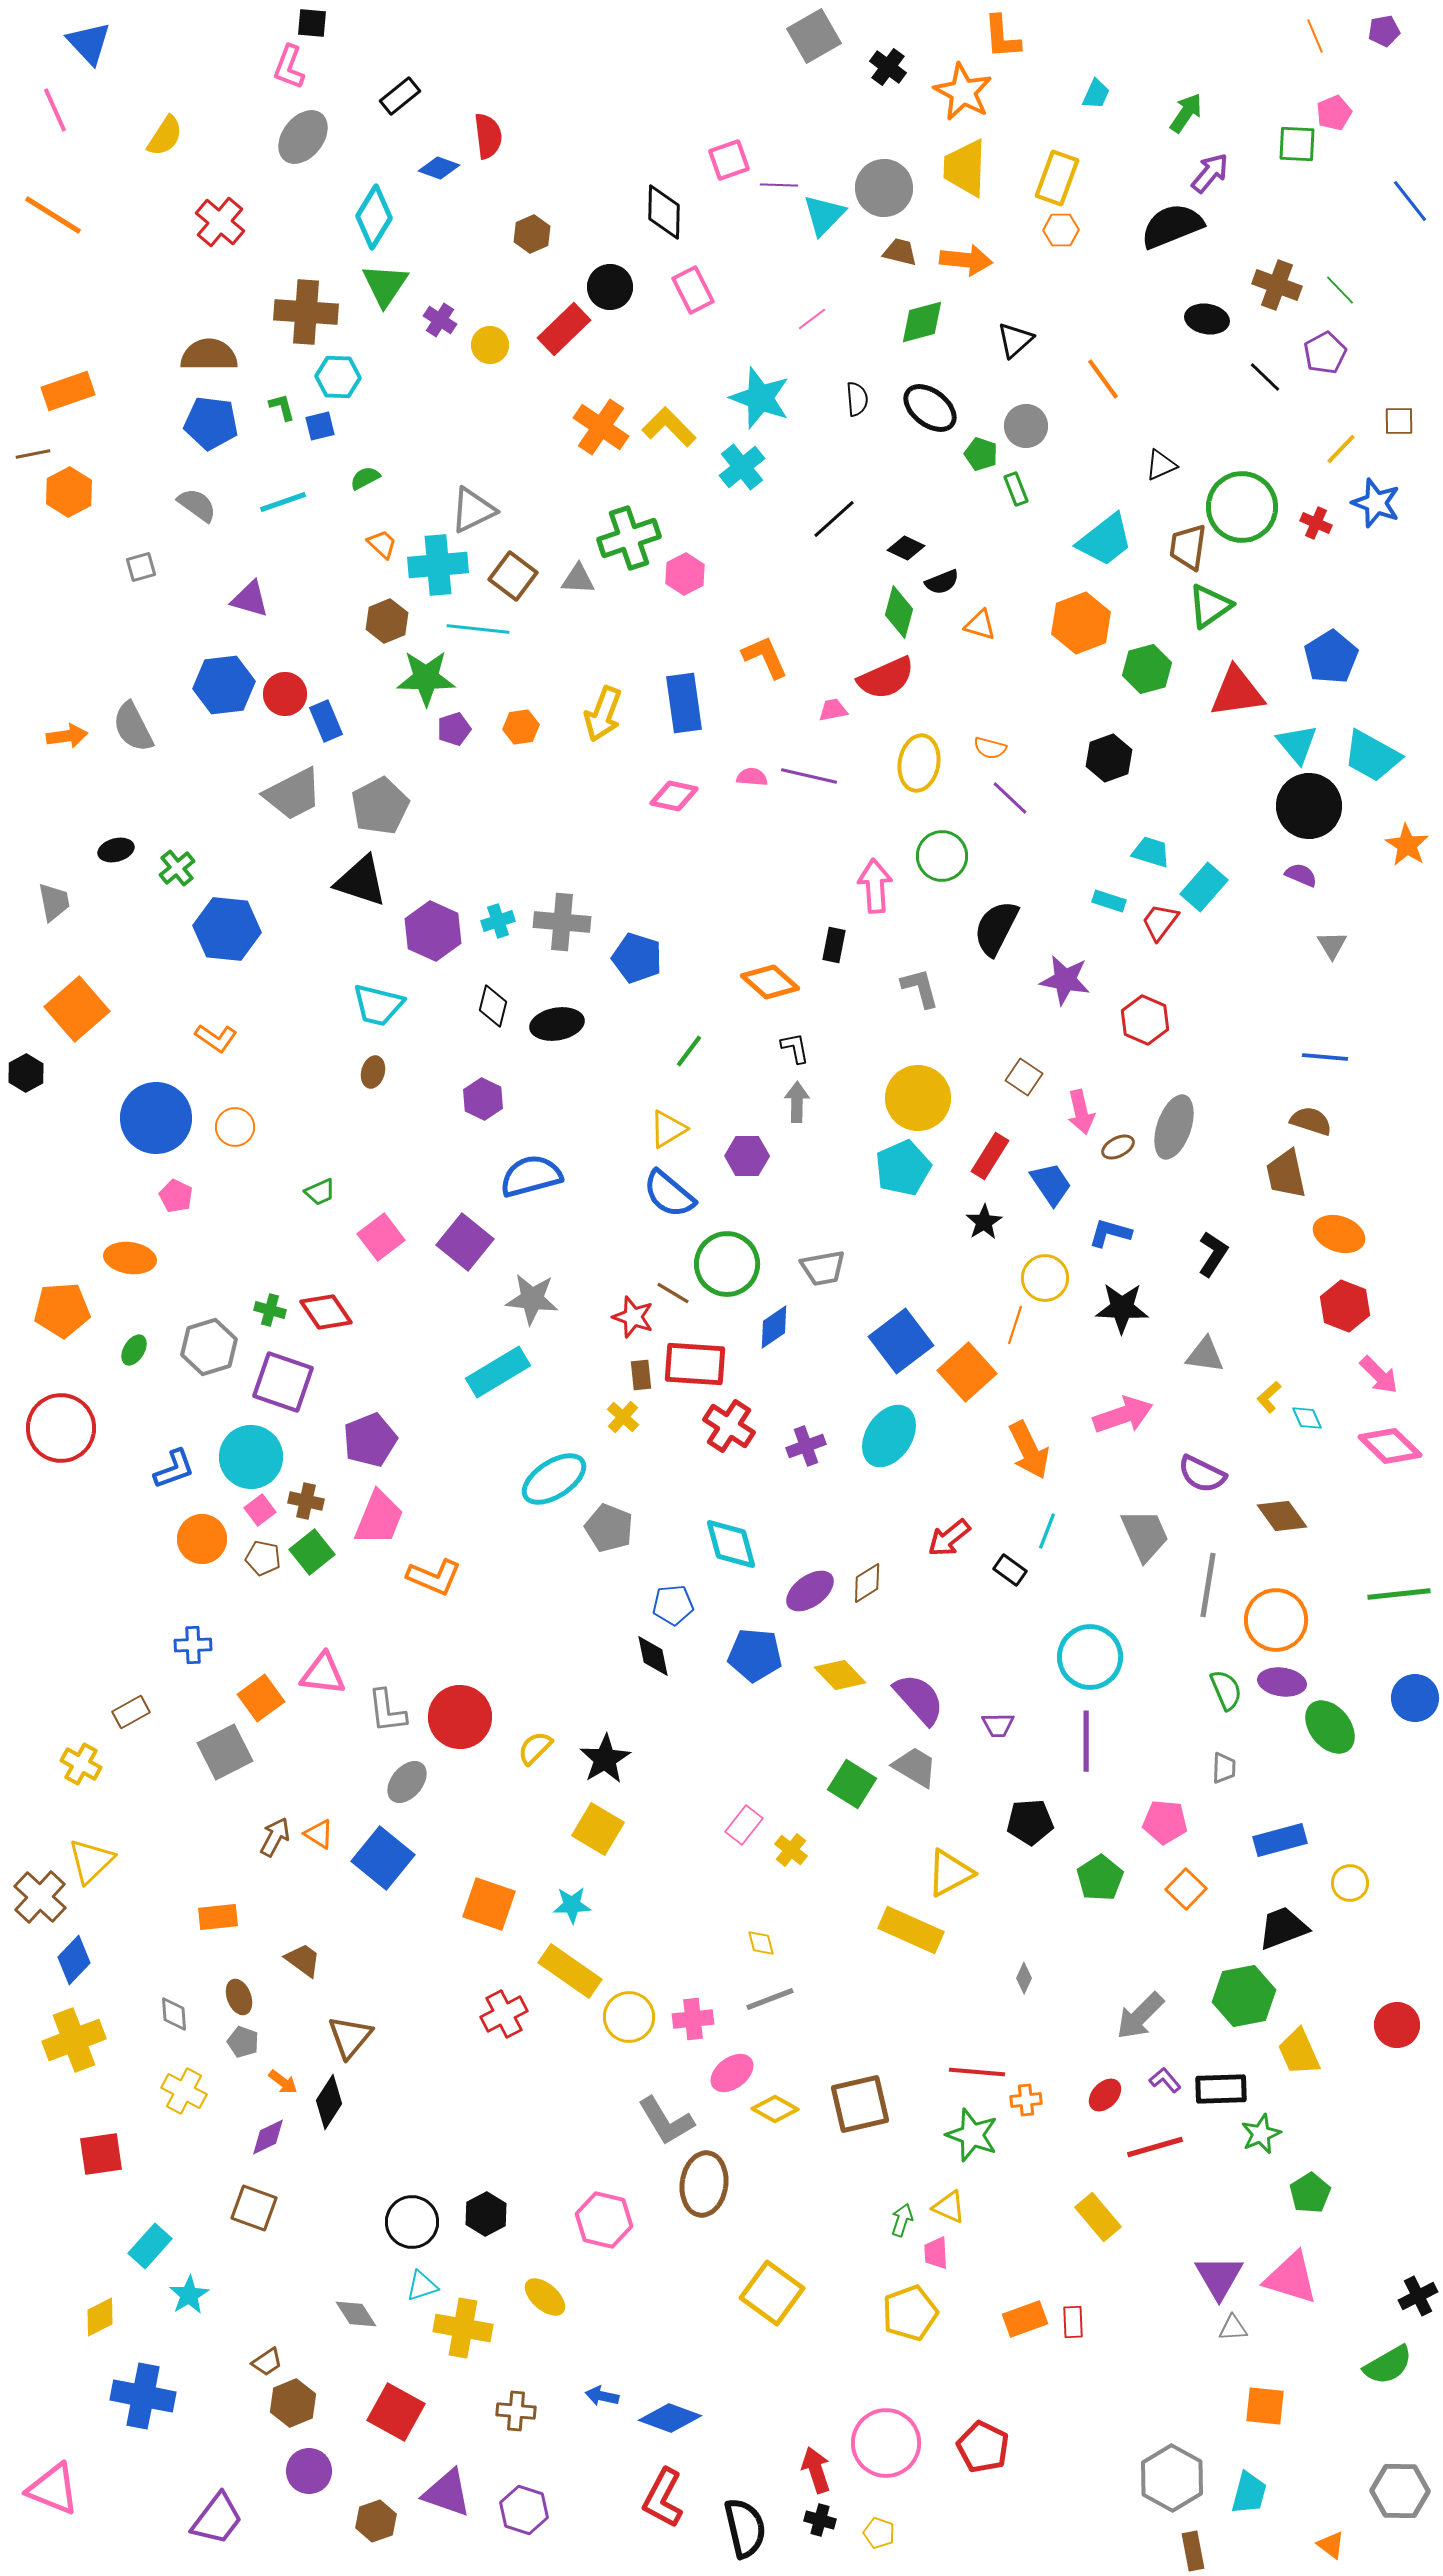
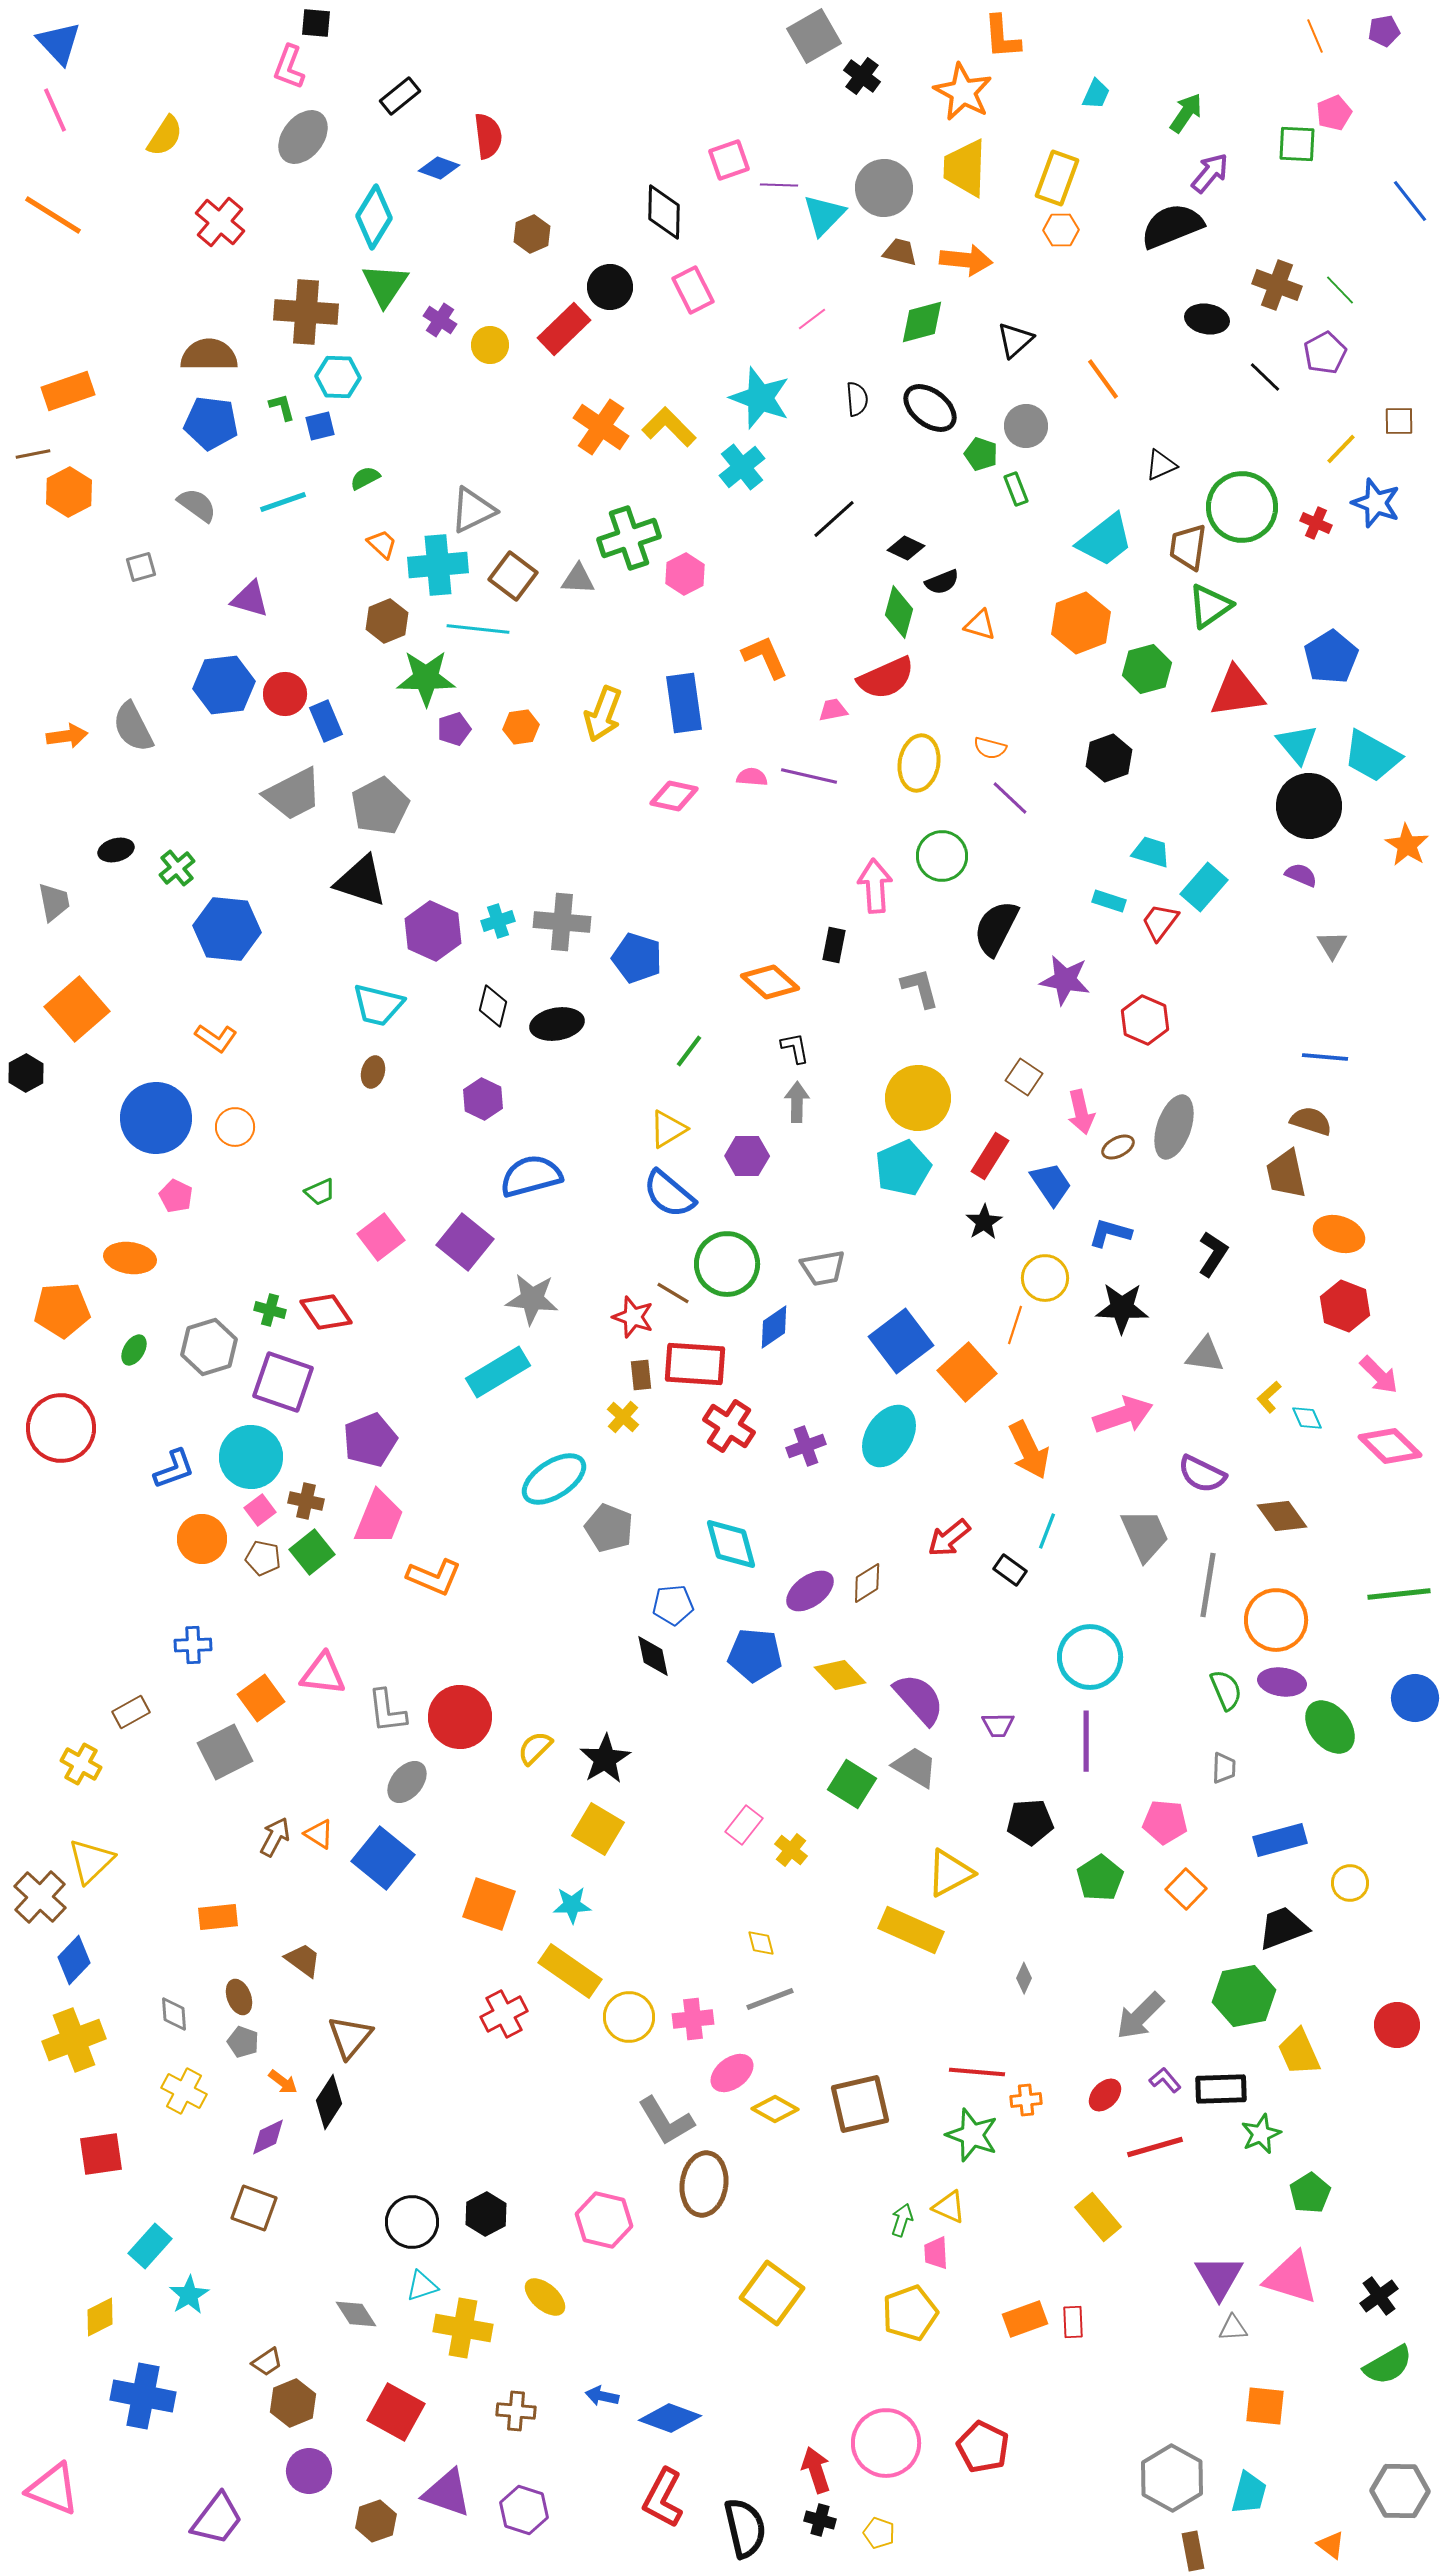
black square at (312, 23): moved 4 px right
blue triangle at (89, 43): moved 30 px left
black cross at (888, 67): moved 26 px left, 9 px down
black cross at (1418, 2296): moved 39 px left; rotated 9 degrees counterclockwise
